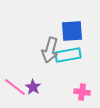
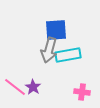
blue square: moved 16 px left, 1 px up
gray arrow: moved 1 px left
